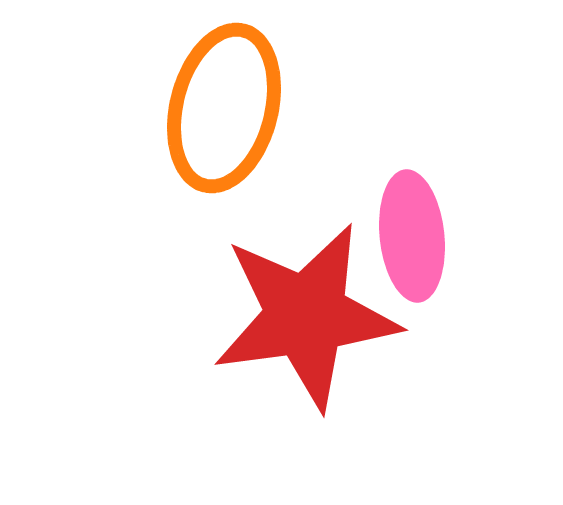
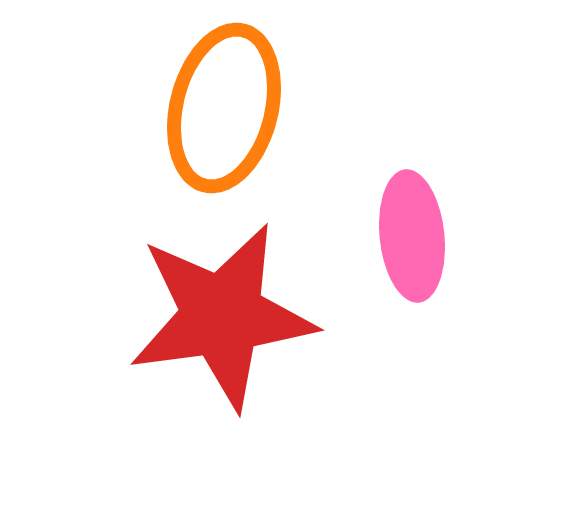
red star: moved 84 px left
